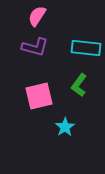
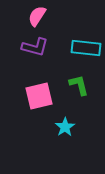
green L-shape: rotated 130 degrees clockwise
